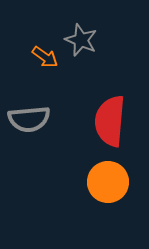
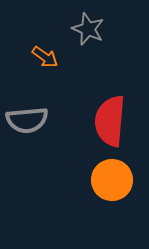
gray star: moved 7 px right, 11 px up
gray semicircle: moved 2 px left, 1 px down
orange circle: moved 4 px right, 2 px up
